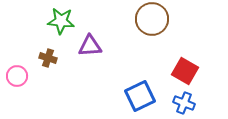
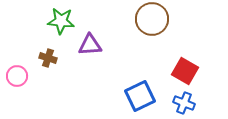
purple triangle: moved 1 px up
